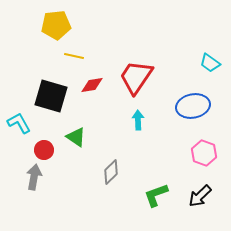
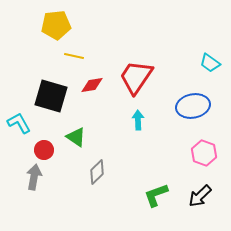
gray diamond: moved 14 px left
